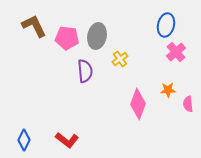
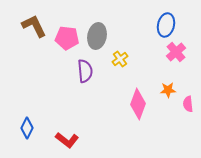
blue diamond: moved 3 px right, 12 px up
